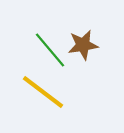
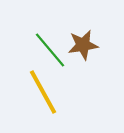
yellow line: rotated 24 degrees clockwise
